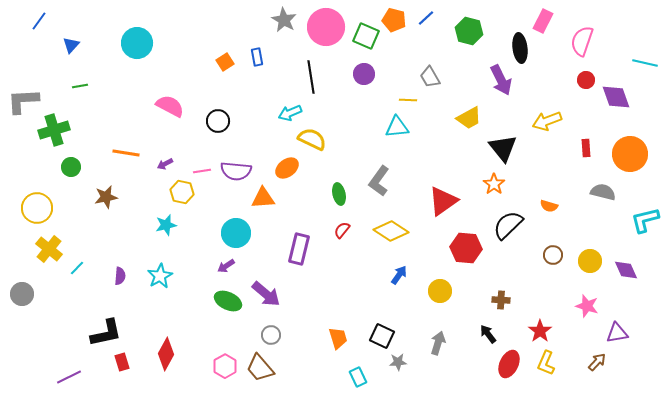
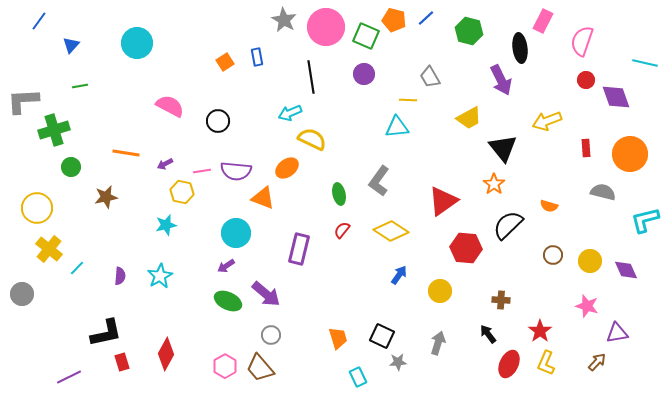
orange triangle at (263, 198): rotated 25 degrees clockwise
